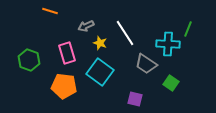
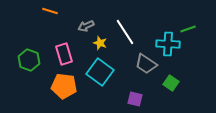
green line: rotated 49 degrees clockwise
white line: moved 1 px up
pink rectangle: moved 3 px left, 1 px down
